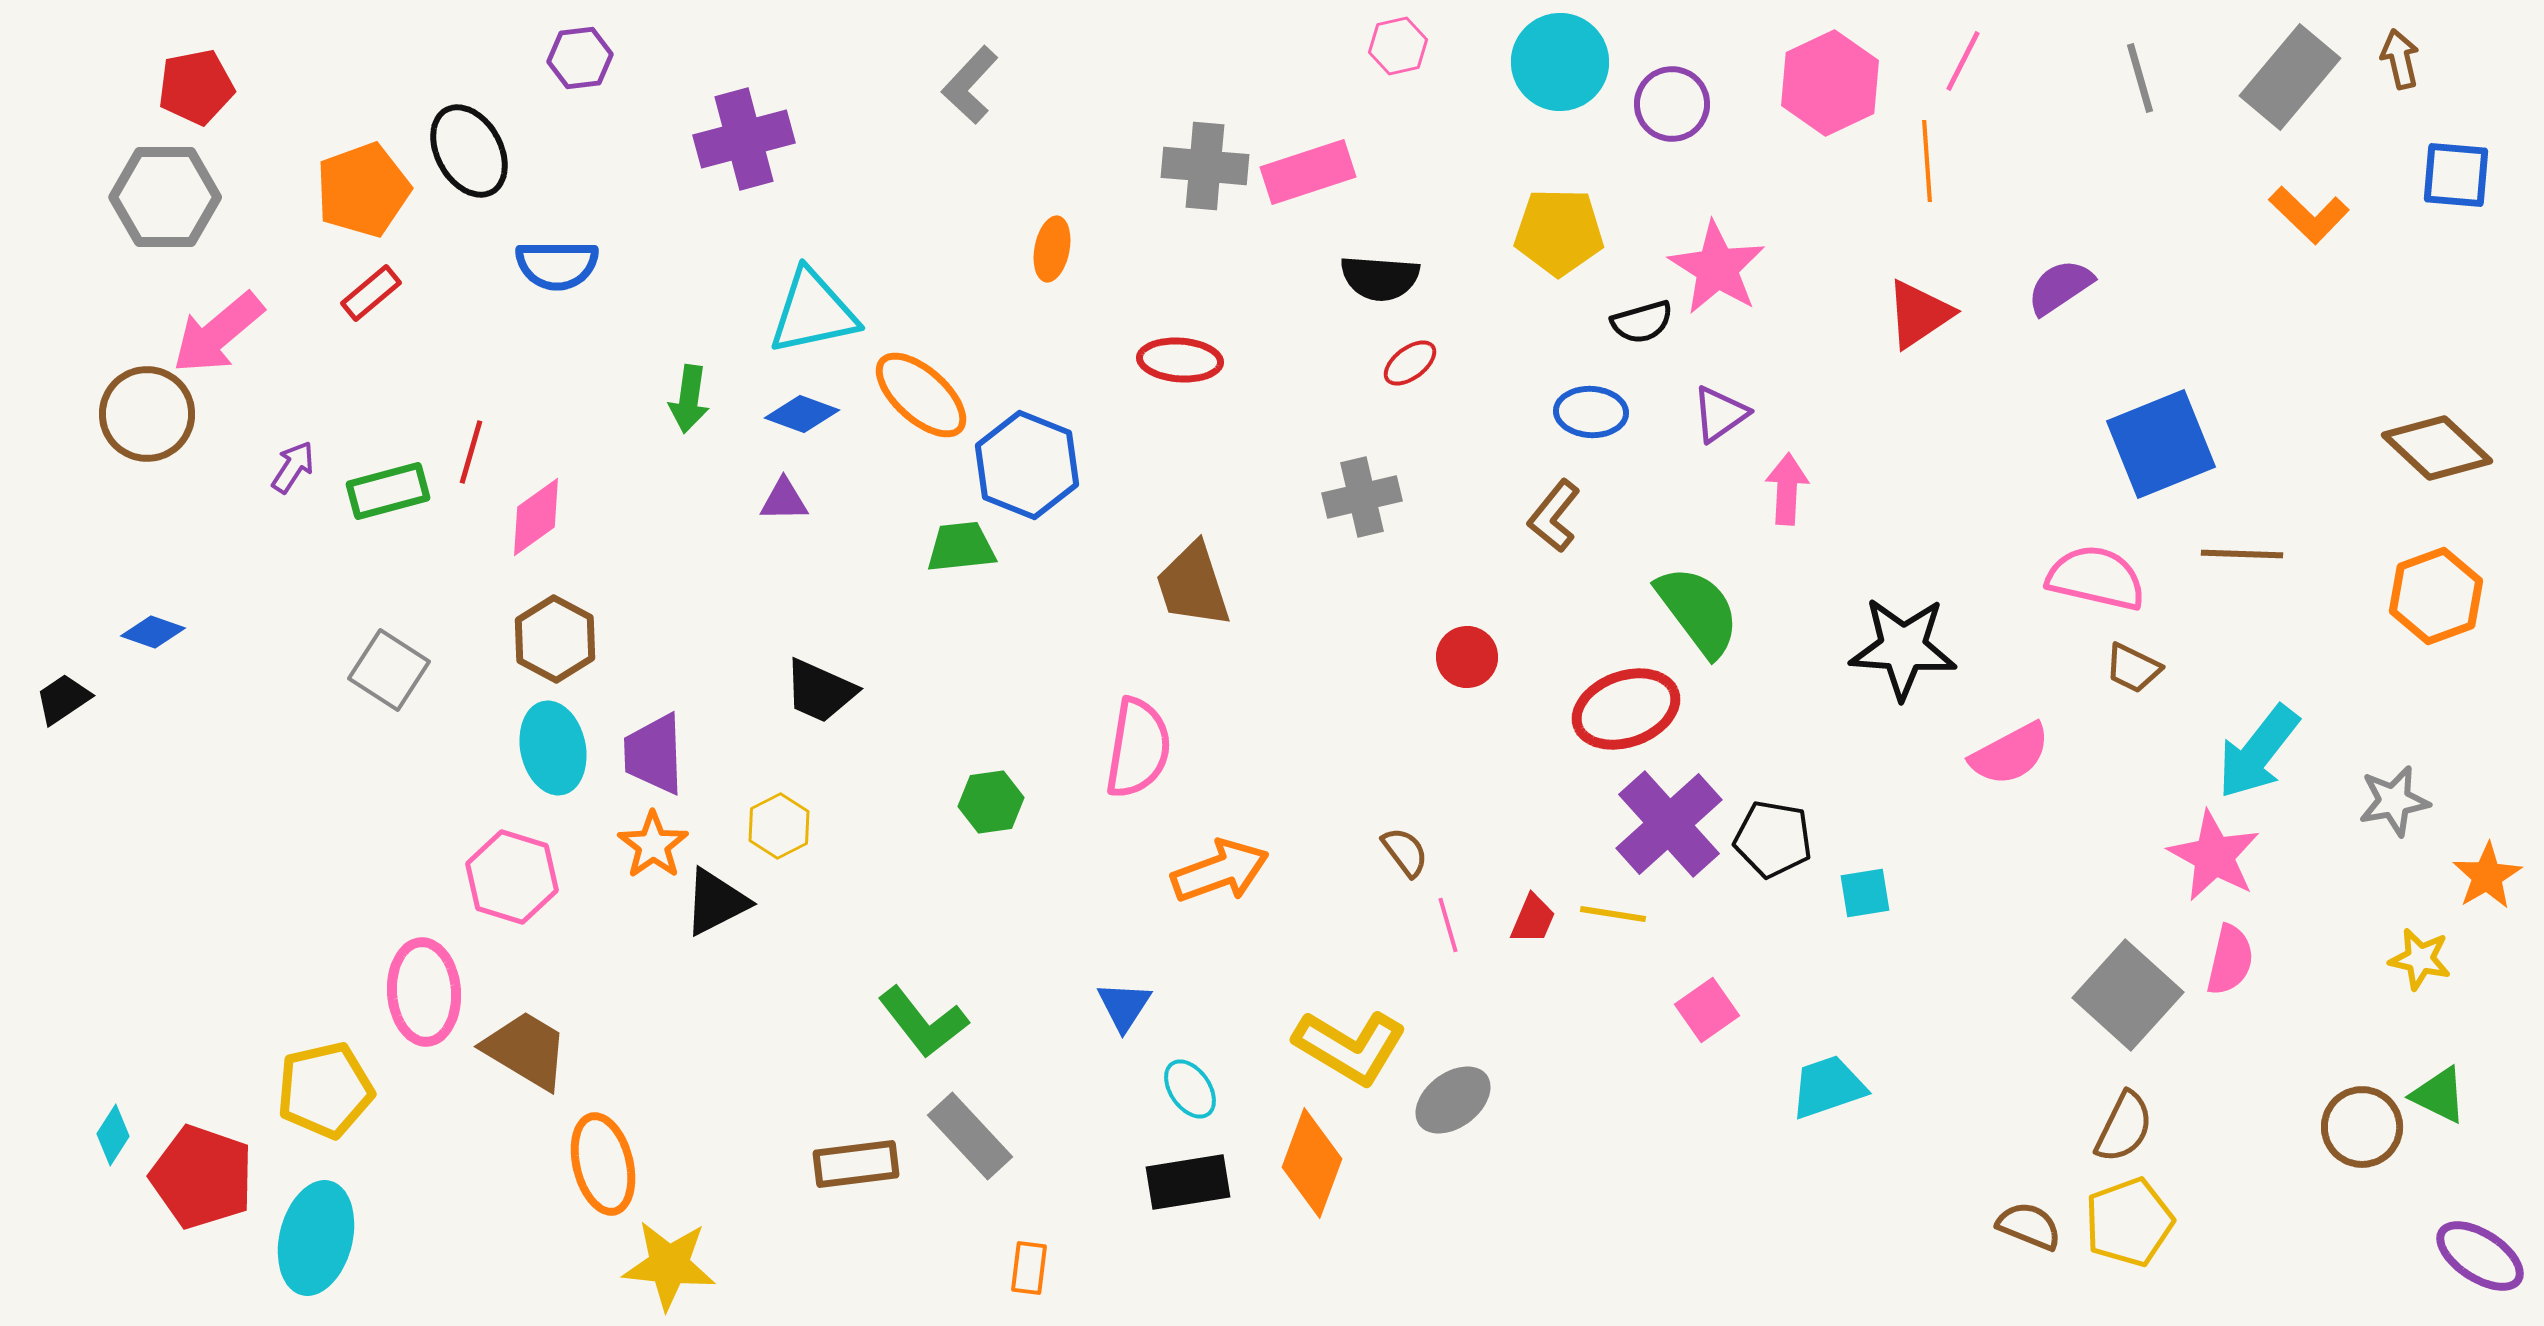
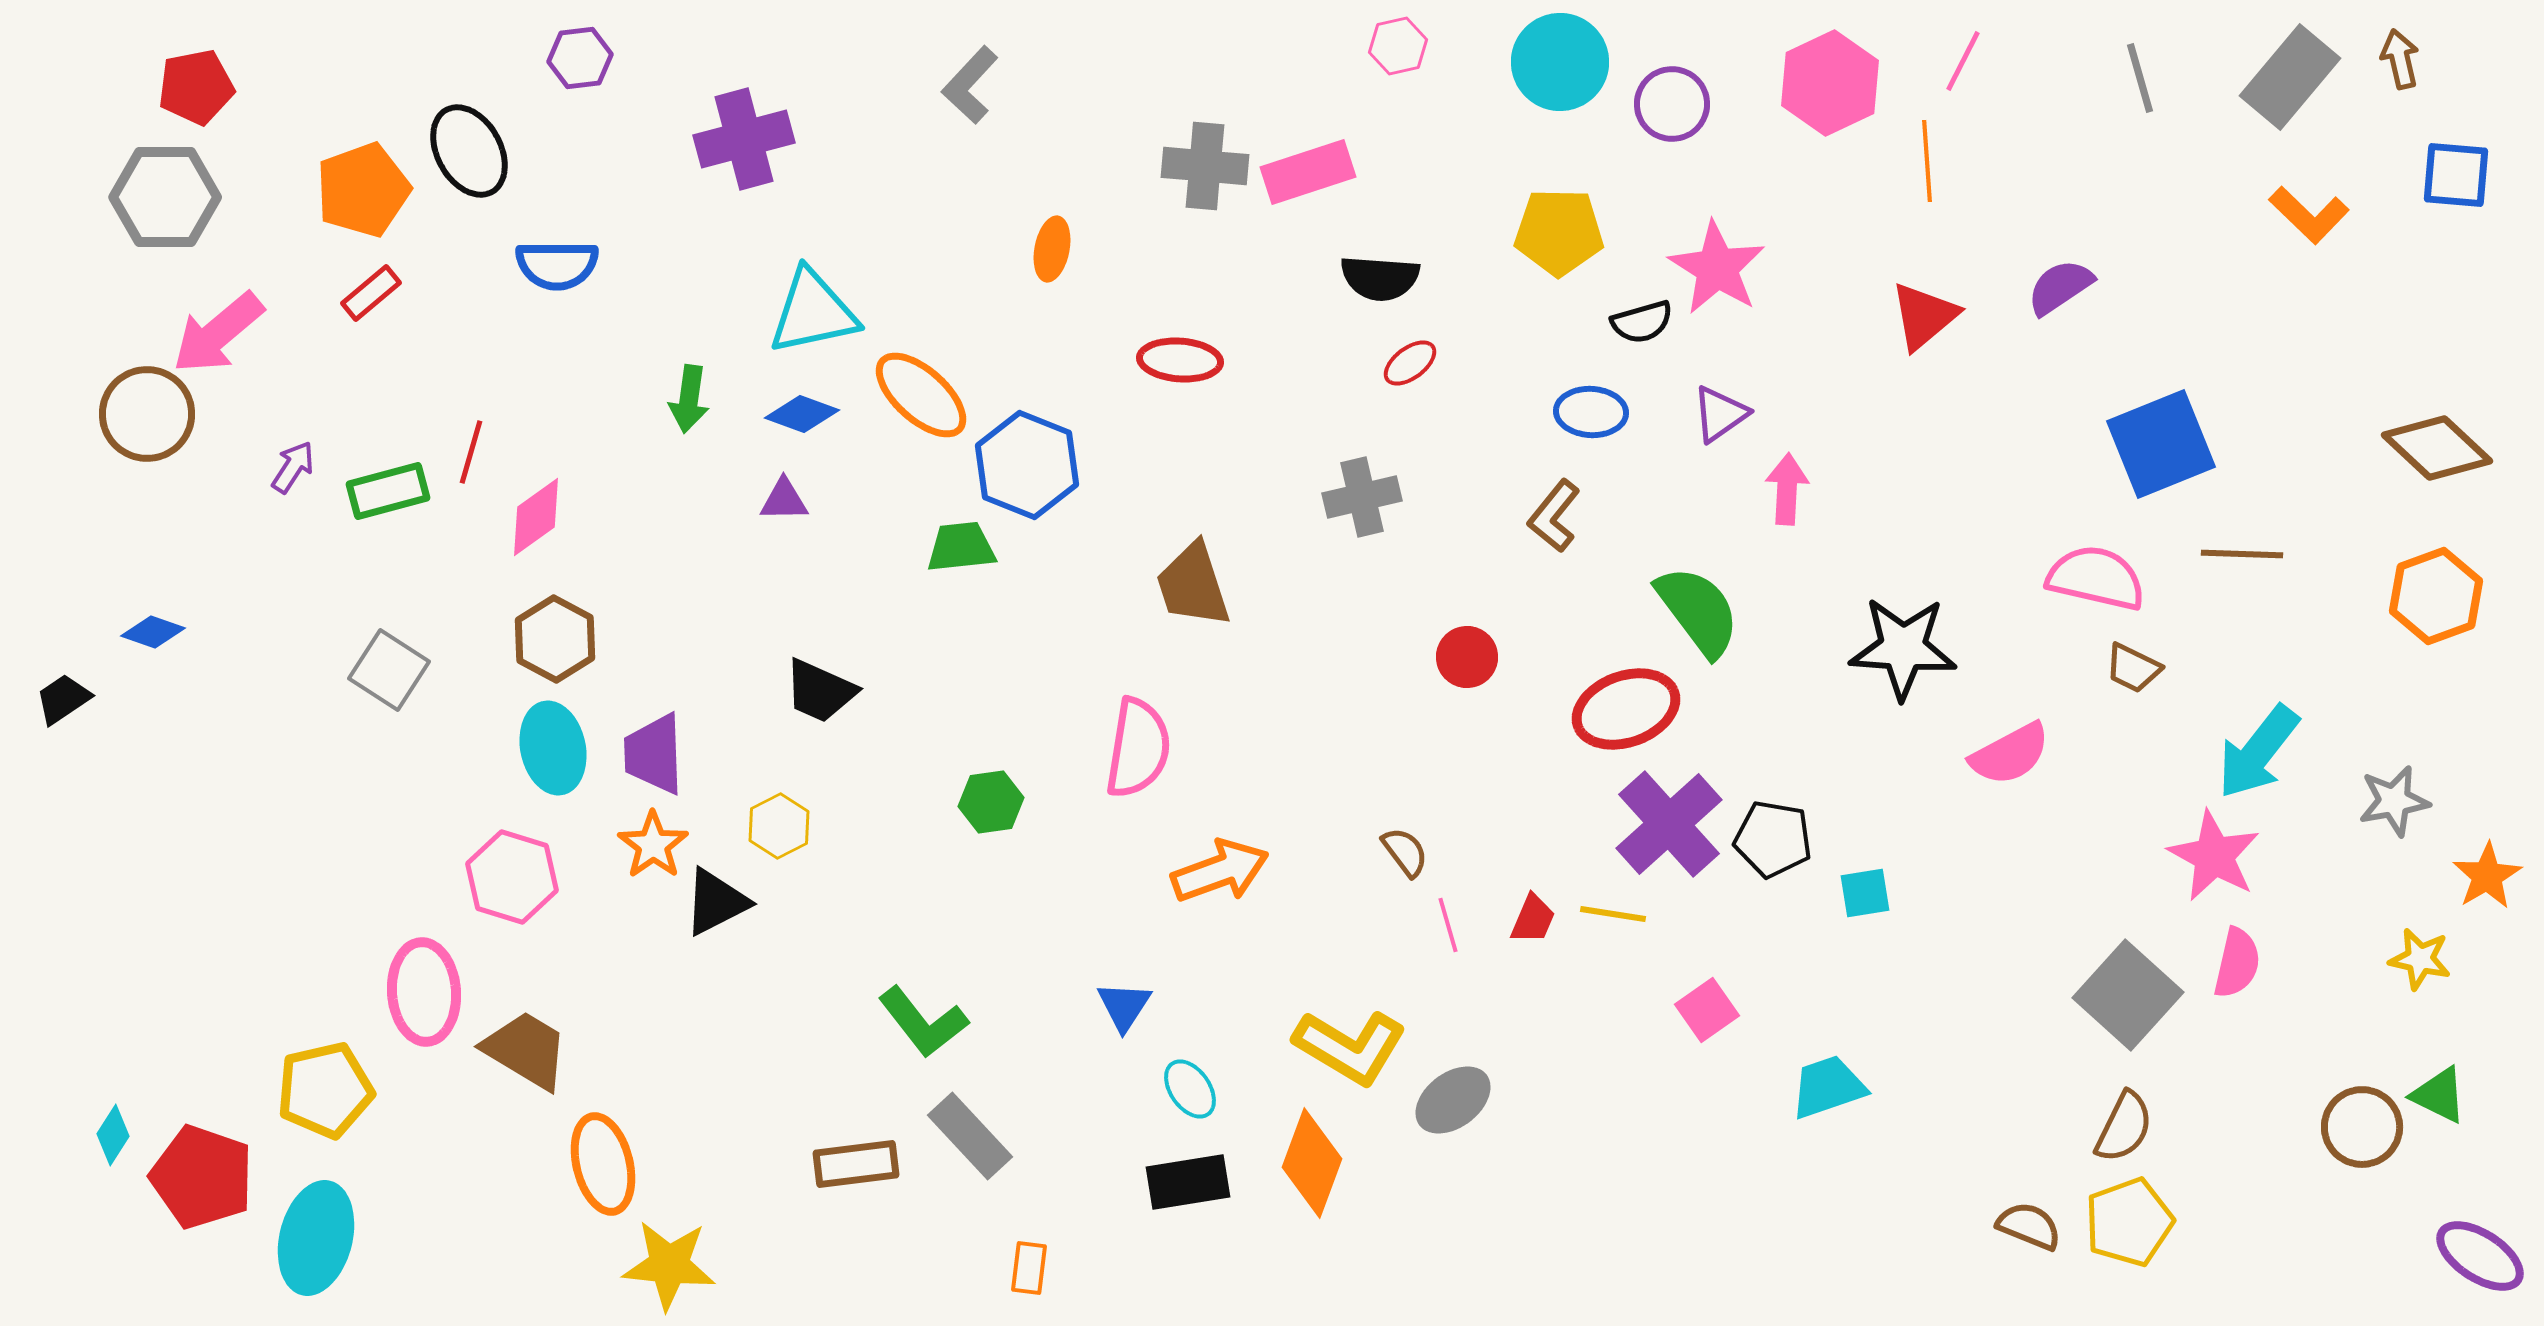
red triangle at (1919, 314): moved 5 px right, 2 px down; rotated 6 degrees counterclockwise
pink semicircle at (2230, 960): moved 7 px right, 3 px down
